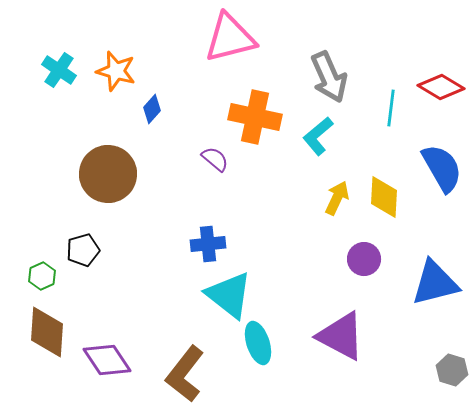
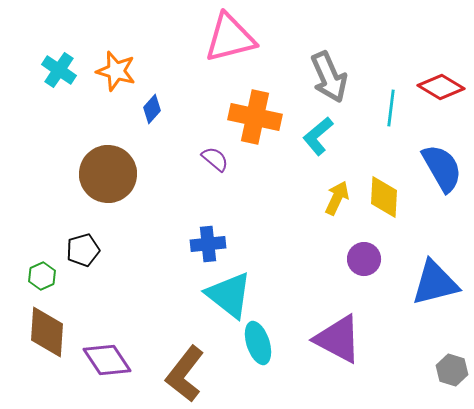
purple triangle: moved 3 px left, 3 px down
